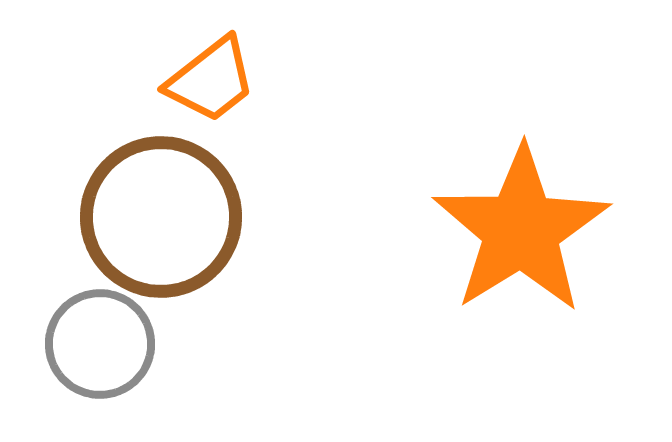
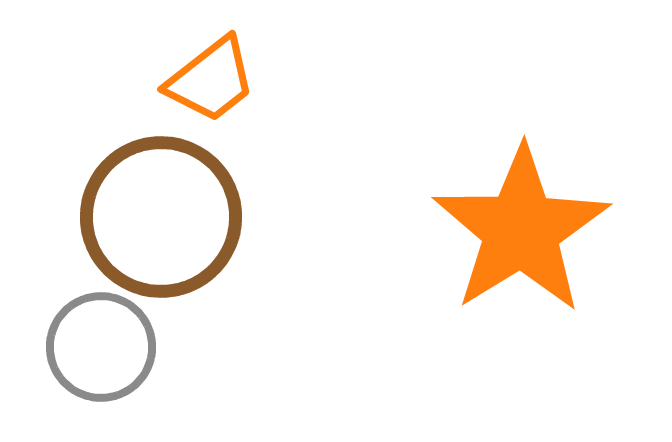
gray circle: moved 1 px right, 3 px down
